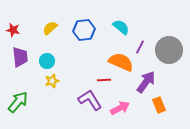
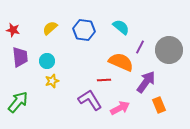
blue hexagon: rotated 15 degrees clockwise
